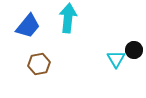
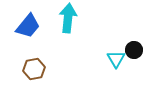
brown hexagon: moved 5 px left, 5 px down
